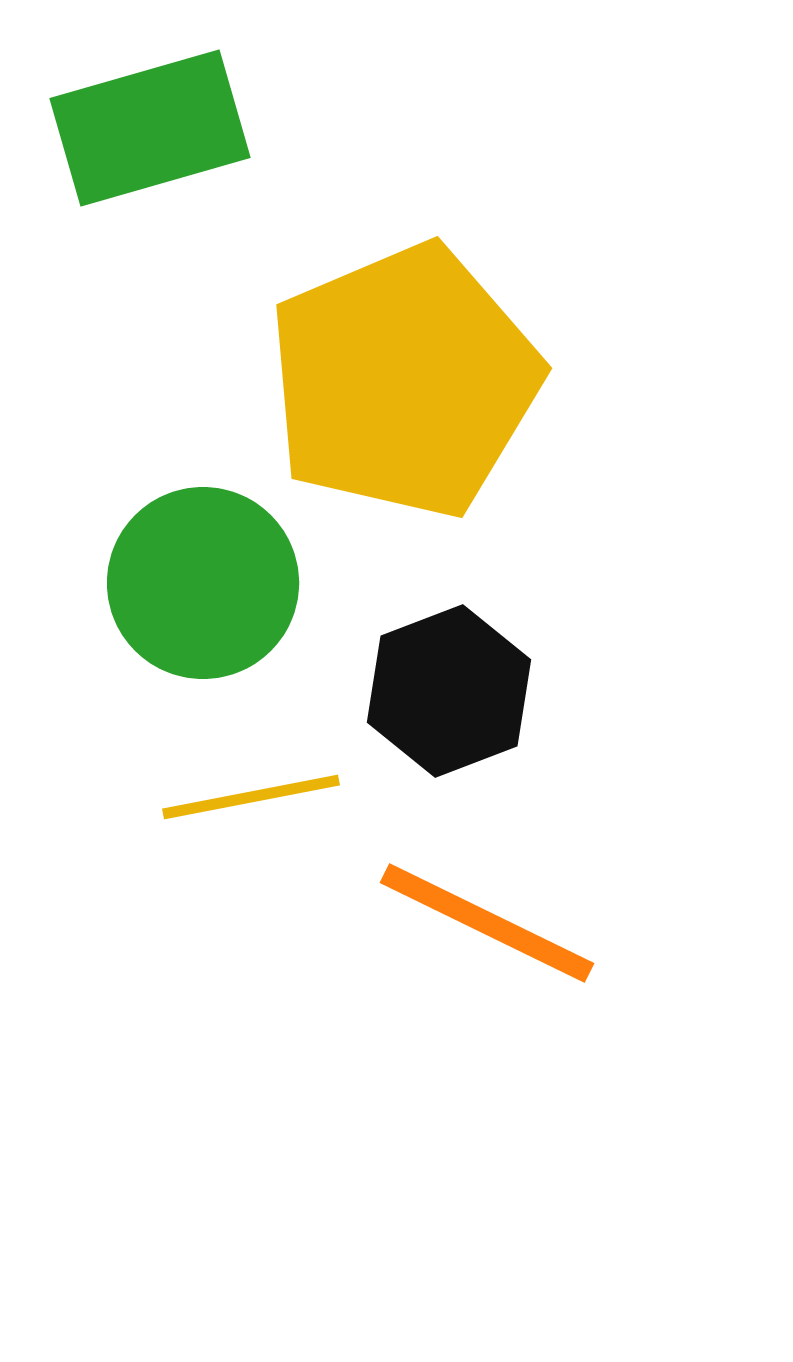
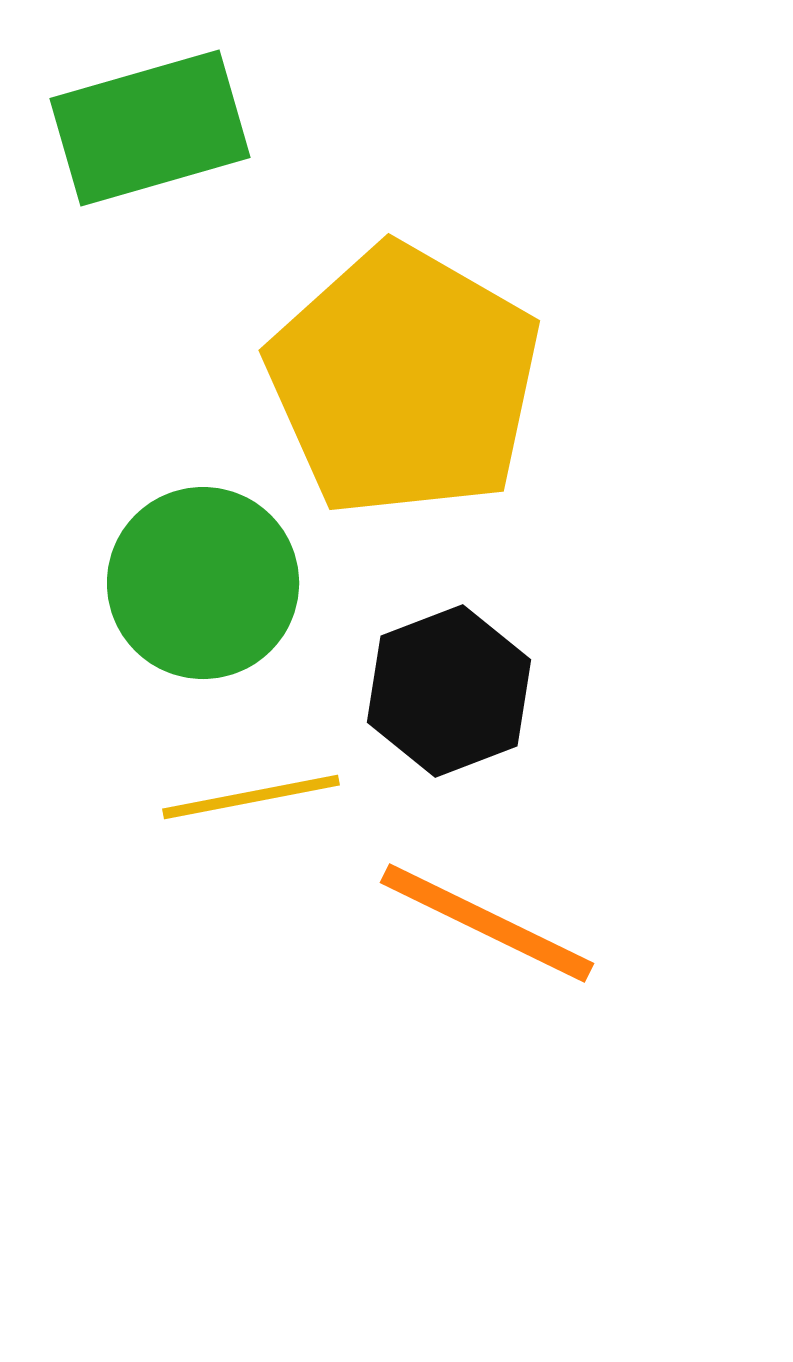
yellow pentagon: rotated 19 degrees counterclockwise
